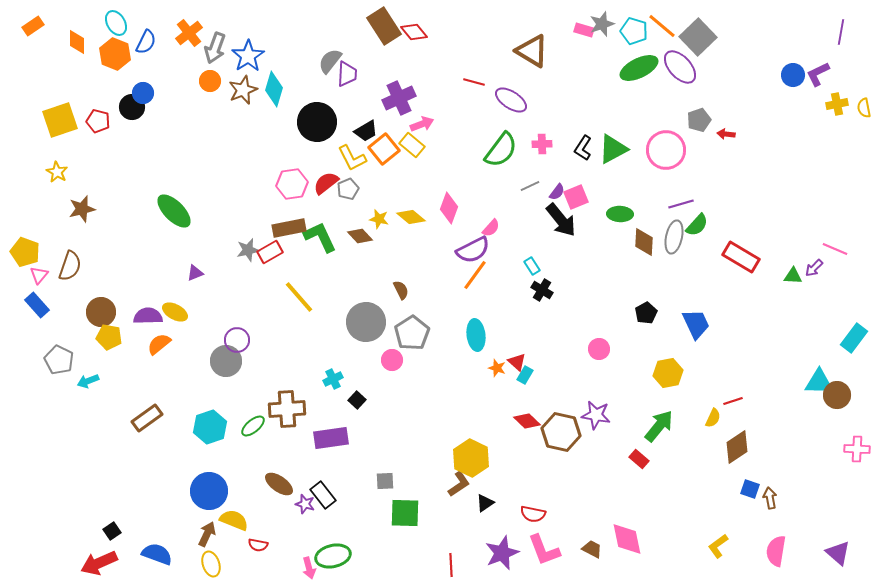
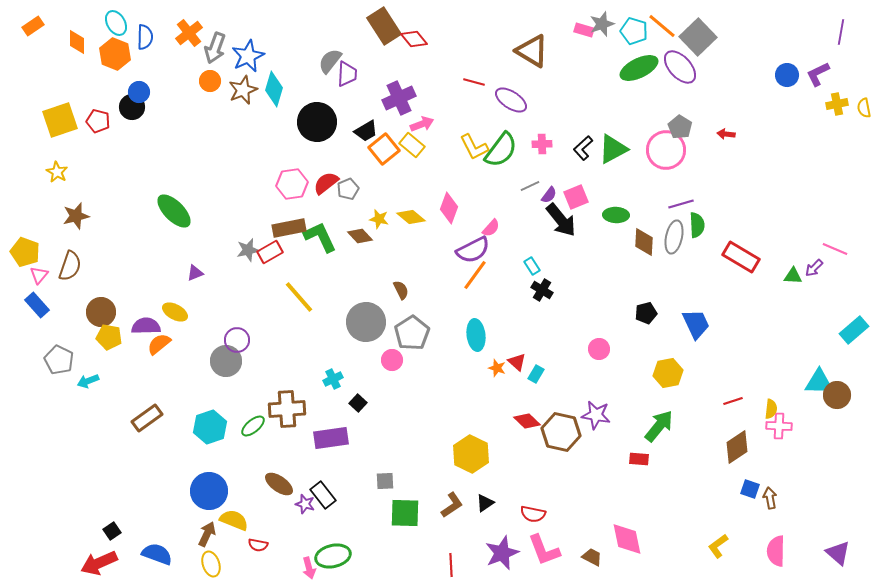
red diamond at (414, 32): moved 7 px down
blue semicircle at (146, 42): moved 1 px left, 5 px up; rotated 25 degrees counterclockwise
blue star at (248, 56): rotated 8 degrees clockwise
blue circle at (793, 75): moved 6 px left
blue circle at (143, 93): moved 4 px left, 1 px up
gray pentagon at (699, 120): moved 19 px left, 7 px down; rotated 20 degrees counterclockwise
black L-shape at (583, 148): rotated 15 degrees clockwise
yellow L-shape at (352, 158): moved 122 px right, 11 px up
purple semicircle at (557, 192): moved 8 px left, 3 px down
brown star at (82, 209): moved 6 px left, 7 px down
green ellipse at (620, 214): moved 4 px left, 1 px down
green semicircle at (697, 225): rotated 45 degrees counterclockwise
black pentagon at (646, 313): rotated 15 degrees clockwise
purple semicircle at (148, 316): moved 2 px left, 10 px down
cyan rectangle at (854, 338): moved 8 px up; rotated 12 degrees clockwise
cyan rectangle at (525, 375): moved 11 px right, 1 px up
black square at (357, 400): moved 1 px right, 3 px down
yellow semicircle at (713, 418): moved 58 px right, 9 px up; rotated 18 degrees counterclockwise
pink cross at (857, 449): moved 78 px left, 23 px up
yellow hexagon at (471, 458): moved 4 px up
red rectangle at (639, 459): rotated 36 degrees counterclockwise
brown L-shape at (459, 484): moved 7 px left, 21 px down
brown trapezoid at (592, 549): moved 8 px down
pink semicircle at (776, 551): rotated 8 degrees counterclockwise
